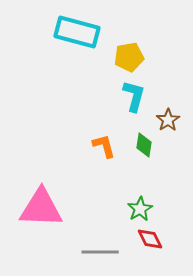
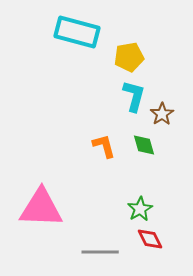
brown star: moved 6 px left, 6 px up
green diamond: rotated 25 degrees counterclockwise
